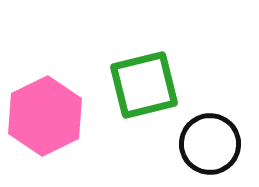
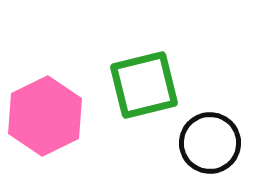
black circle: moved 1 px up
